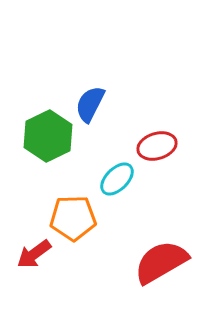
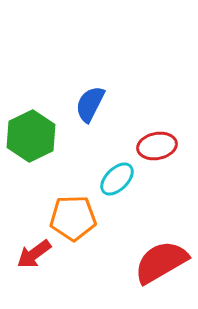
green hexagon: moved 17 px left
red ellipse: rotated 6 degrees clockwise
